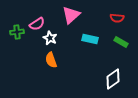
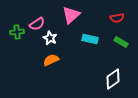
red semicircle: rotated 16 degrees counterclockwise
orange semicircle: rotated 84 degrees clockwise
